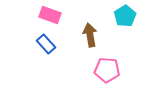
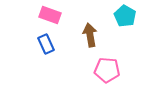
cyan pentagon: rotated 10 degrees counterclockwise
blue rectangle: rotated 18 degrees clockwise
